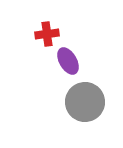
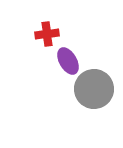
gray circle: moved 9 px right, 13 px up
